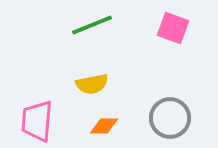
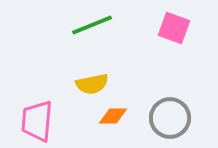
pink square: moved 1 px right
orange diamond: moved 9 px right, 10 px up
